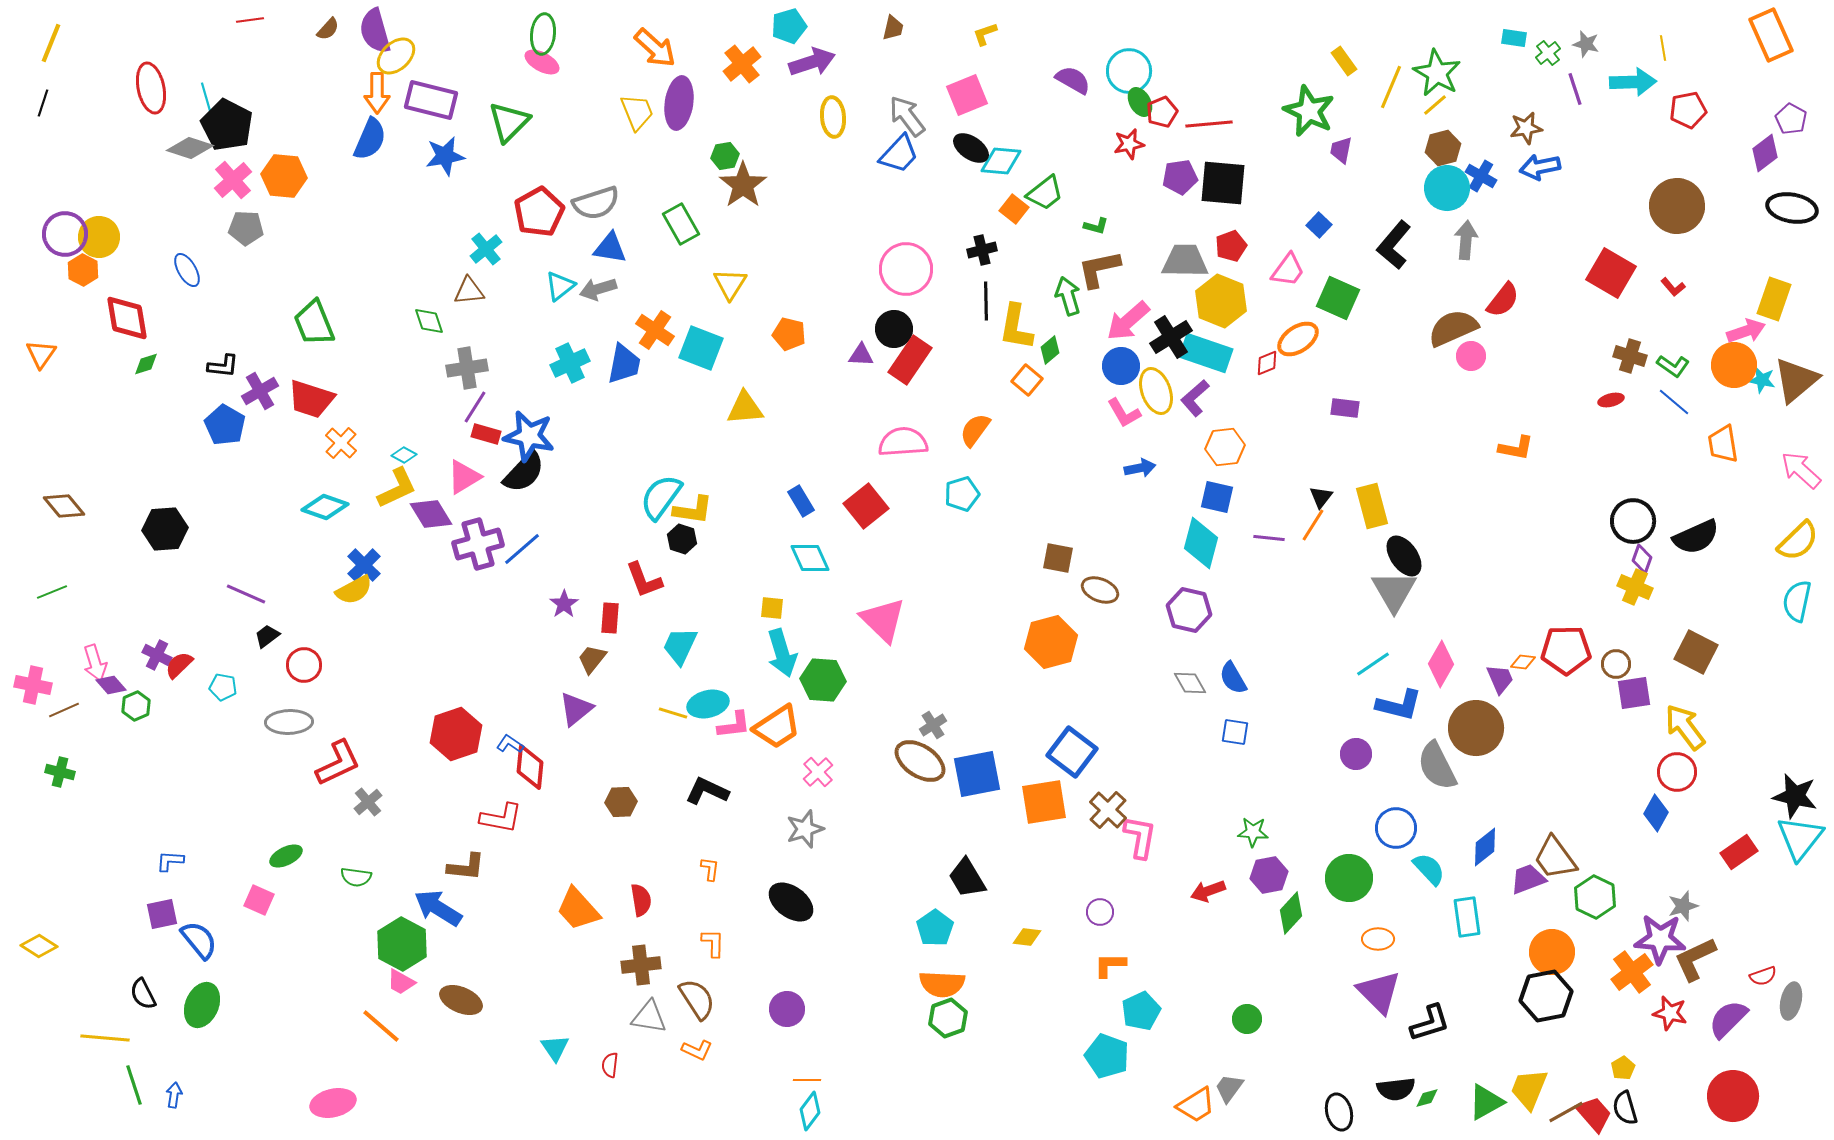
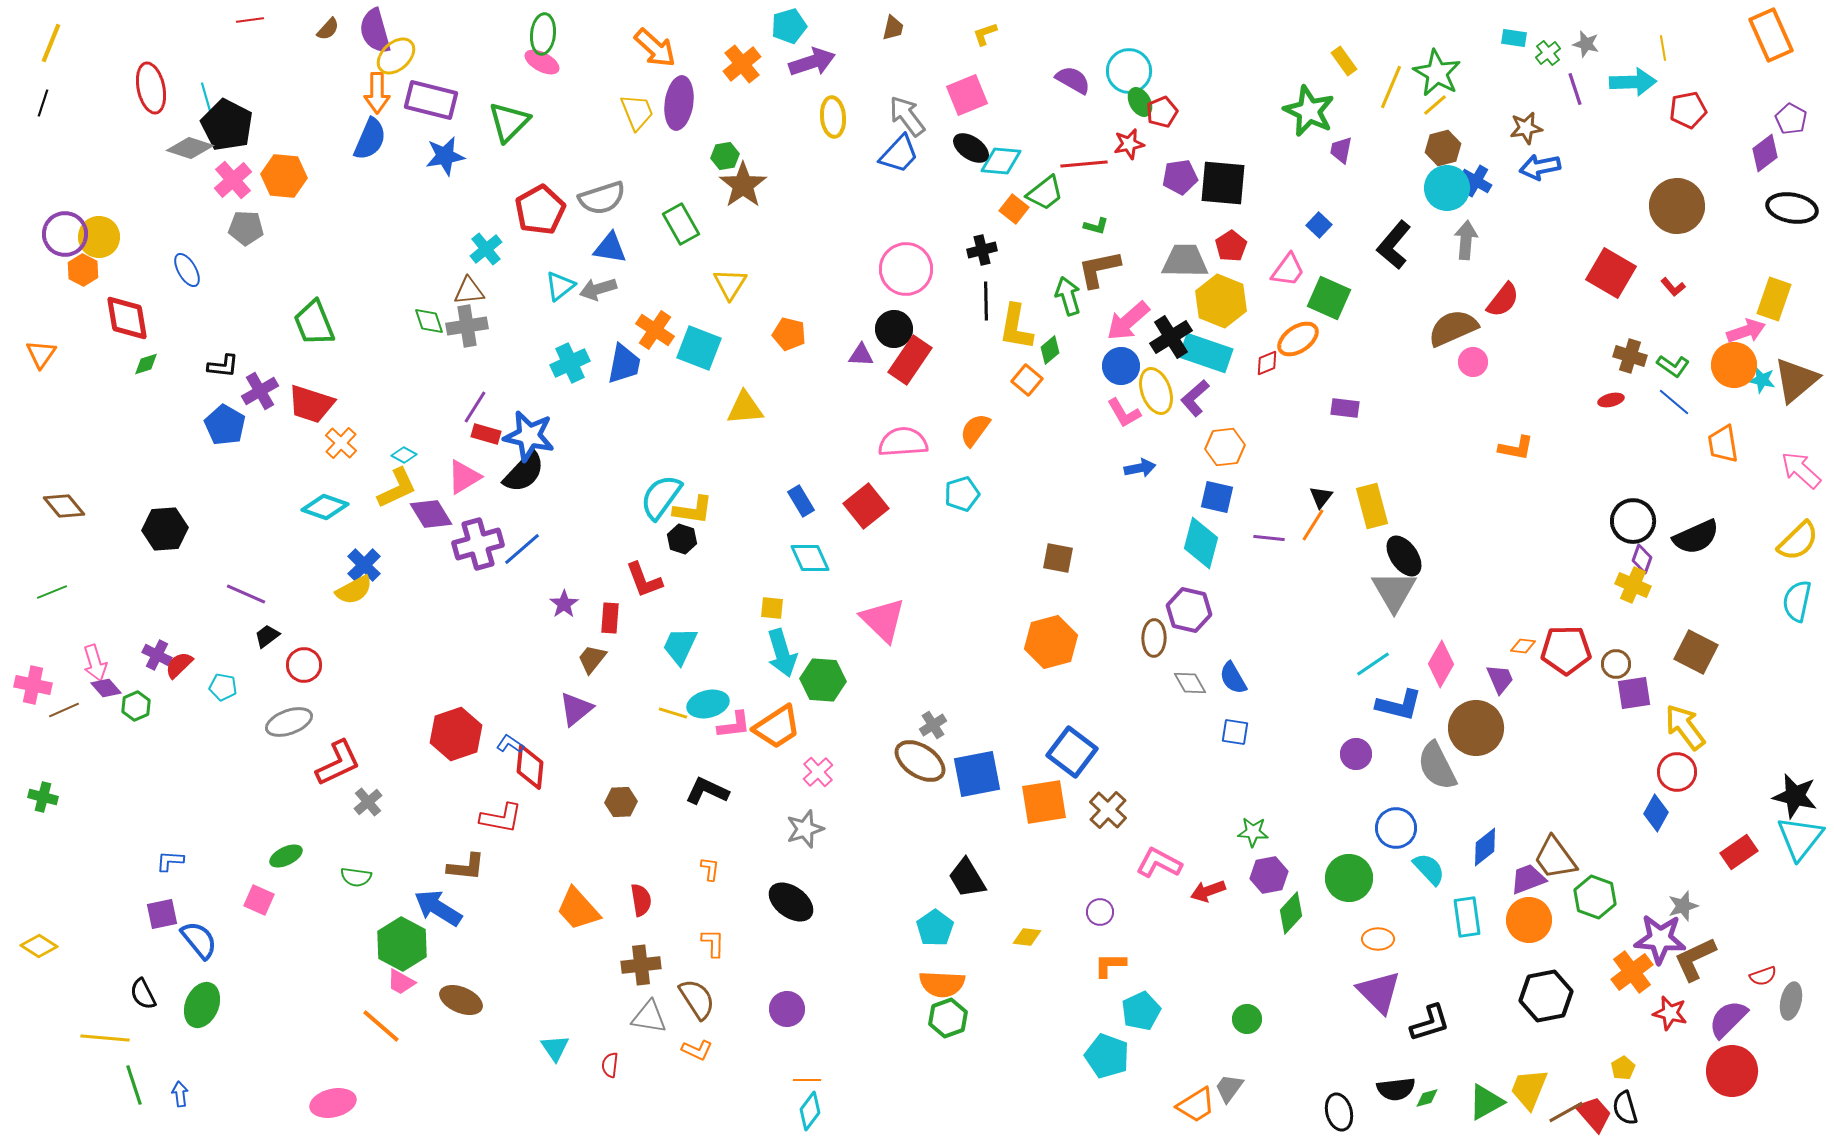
red line at (1209, 124): moved 125 px left, 40 px down
blue cross at (1481, 176): moved 5 px left, 5 px down
gray semicircle at (596, 203): moved 6 px right, 5 px up
red pentagon at (539, 212): moved 1 px right, 2 px up
red pentagon at (1231, 246): rotated 12 degrees counterclockwise
green square at (1338, 298): moved 9 px left
cyan square at (701, 348): moved 2 px left
pink circle at (1471, 356): moved 2 px right, 6 px down
gray cross at (467, 368): moved 42 px up
red trapezoid at (311, 399): moved 5 px down
yellow cross at (1635, 587): moved 2 px left, 2 px up
brown ellipse at (1100, 590): moved 54 px right, 48 px down; rotated 69 degrees clockwise
orange diamond at (1523, 662): moved 16 px up
purple diamond at (111, 685): moved 5 px left, 3 px down
gray ellipse at (289, 722): rotated 18 degrees counterclockwise
green cross at (60, 772): moved 17 px left, 25 px down
pink L-shape at (1140, 837): moved 19 px right, 26 px down; rotated 72 degrees counterclockwise
green hexagon at (1595, 897): rotated 6 degrees counterclockwise
orange circle at (1552, 952): moved 23 px left, 32 px up
blue arrow at (174, 1095): moved 6 px right, 1 px up; rotated 15 degrees counterclockwise
red circle at (1733, 1096): moved 1 px left, 25 px up
